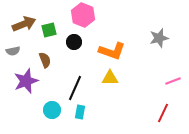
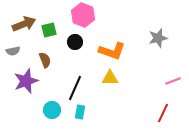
gray star: moved 1 px left
black circle: moved 1 px right
